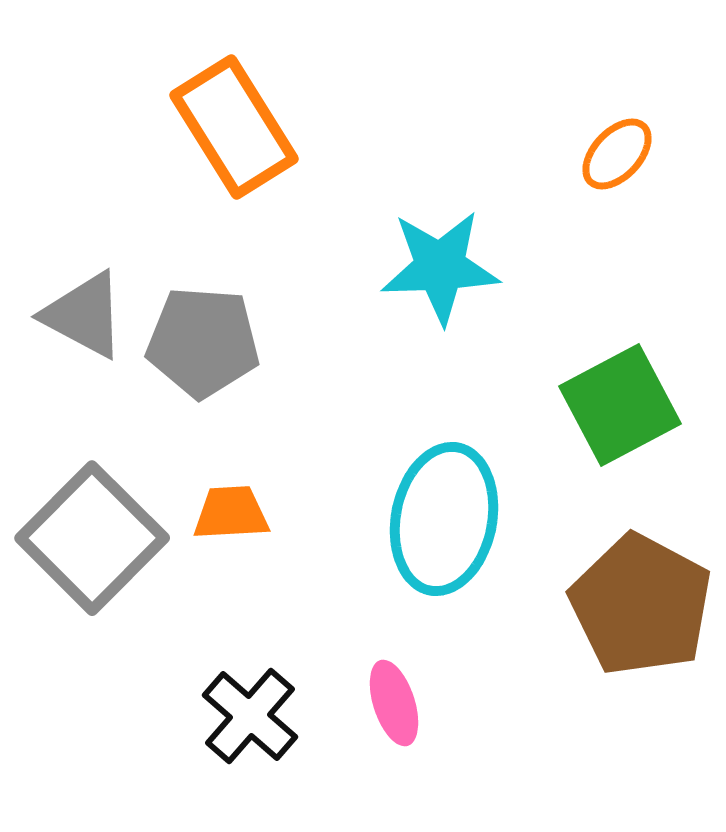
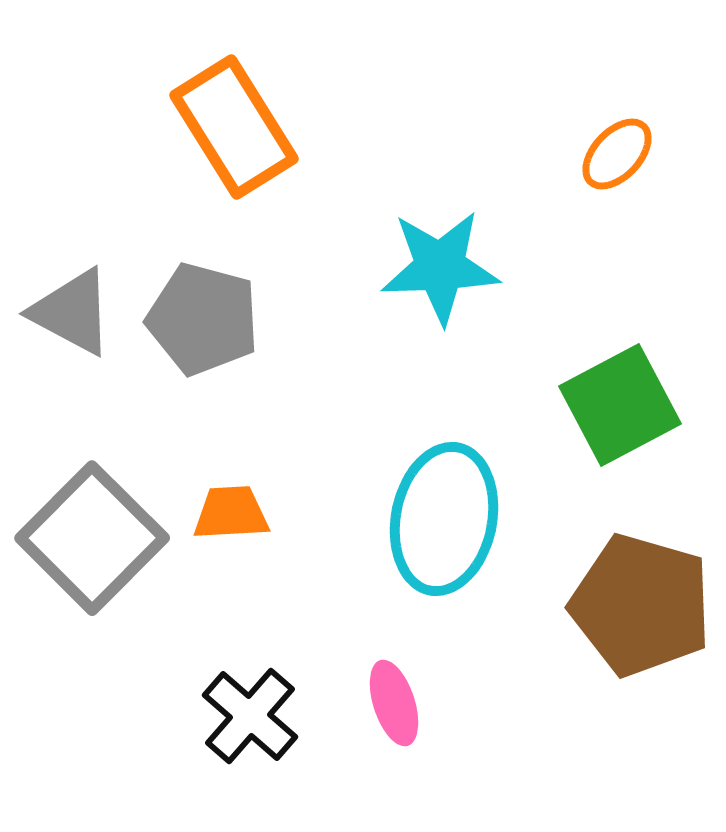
gray triangle: moved 12 px left, 3 px up
gray pentagon: moved 23 px up; rotated 11 degrees clockwise
brown pentagon: rotated 12 degrees counterclockwise
